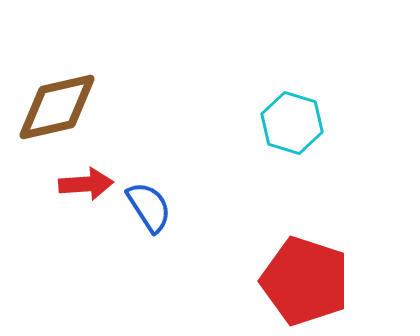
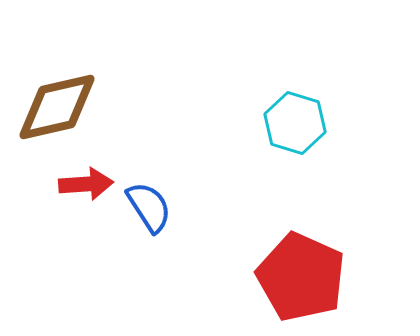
cyan hexagon: moved 3 px right
red pentagon: moved 4 px left, 4 px up; rotated 6 degrees clockwise
